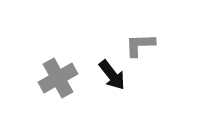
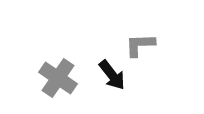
gray cross: rotated 27 degrees counterclockwise
